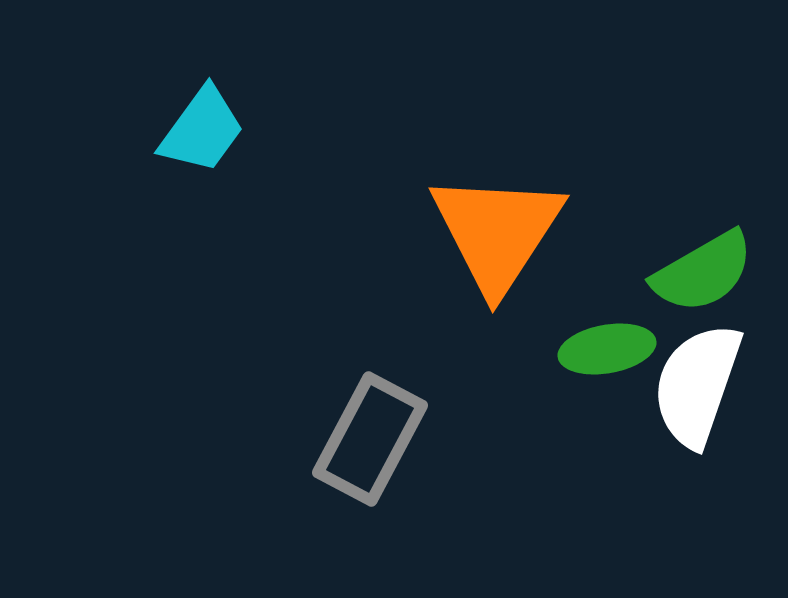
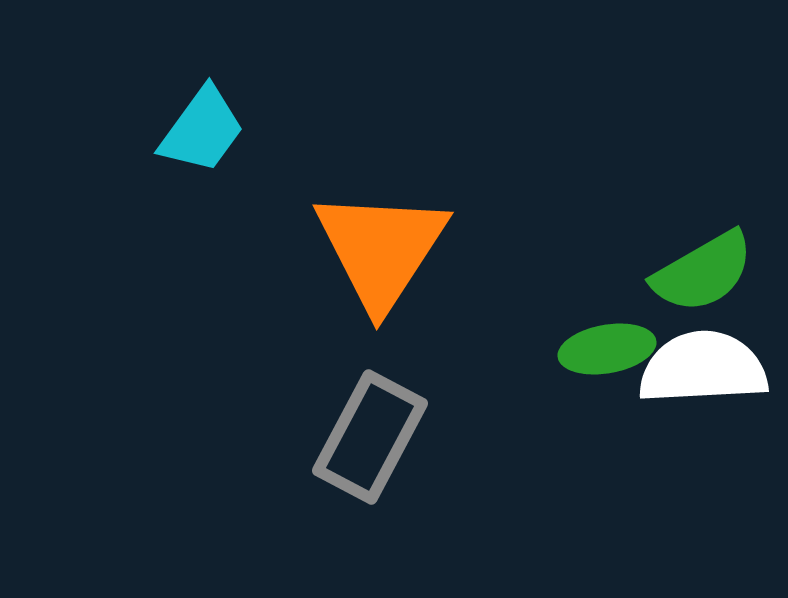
orange triangle: moved 116 px left, 17 px down
white semicircle: moved 6 px right, 17 px up; rotated 68 degrees clockwise
gray rectangle: moved 2 px up
